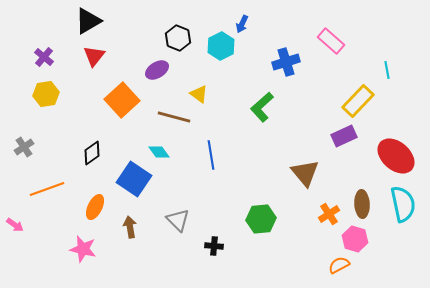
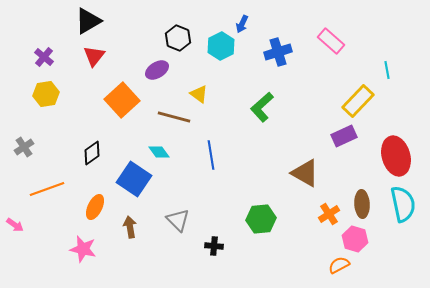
blue cross: moved 8 px left, 10 px up
red ellipse: rotated 33 degrees clockwise
brown triangle: rotated 20 degrees counterclockwise
